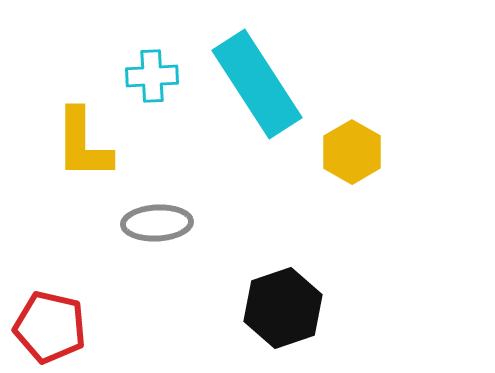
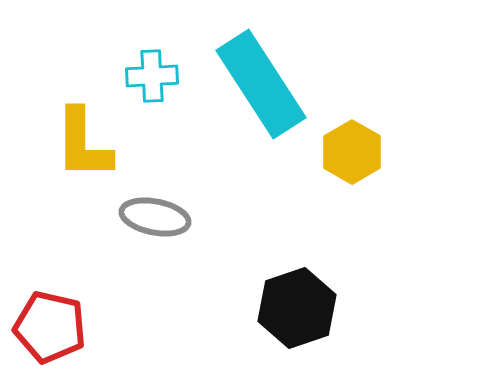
cyan rectangle: moved 4 px right
gray ellipse: moved 2 px left, 6 px up; rotated 14 degrees clockwise
black hexagon: moved 14 px right
